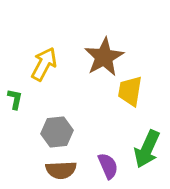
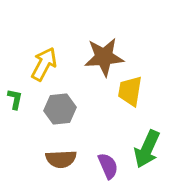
brown star: rotated 24 degrees clockwise
gray hexagon: moved 3 px right, 23 px up
brown semicircle: moved 11 px up
